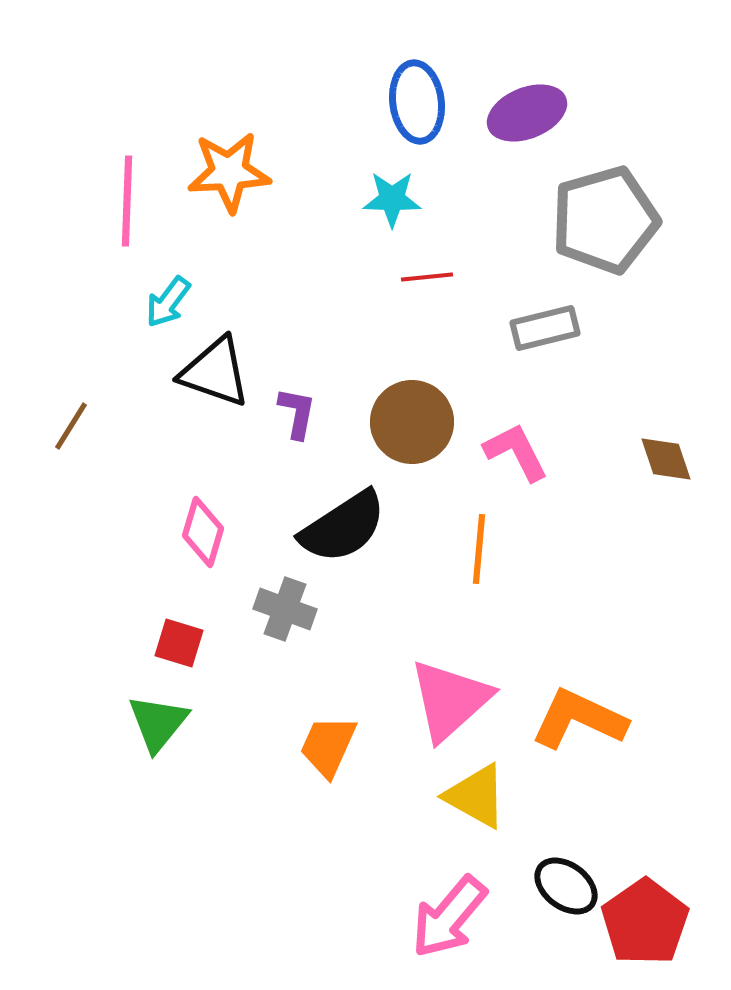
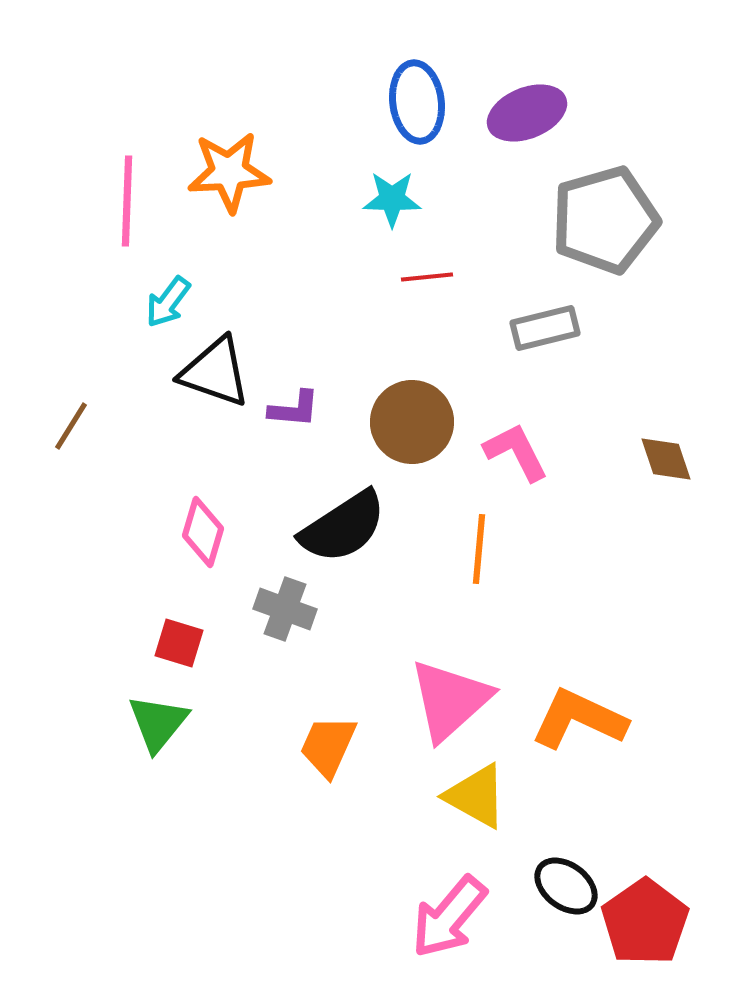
purple L-shape: moved 3 px left, 4 px up; rotated 84 degrees clockwise
